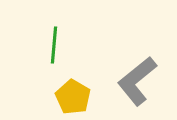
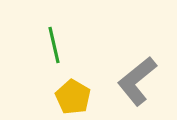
green line: rotated 18 degrees counterclockwise
